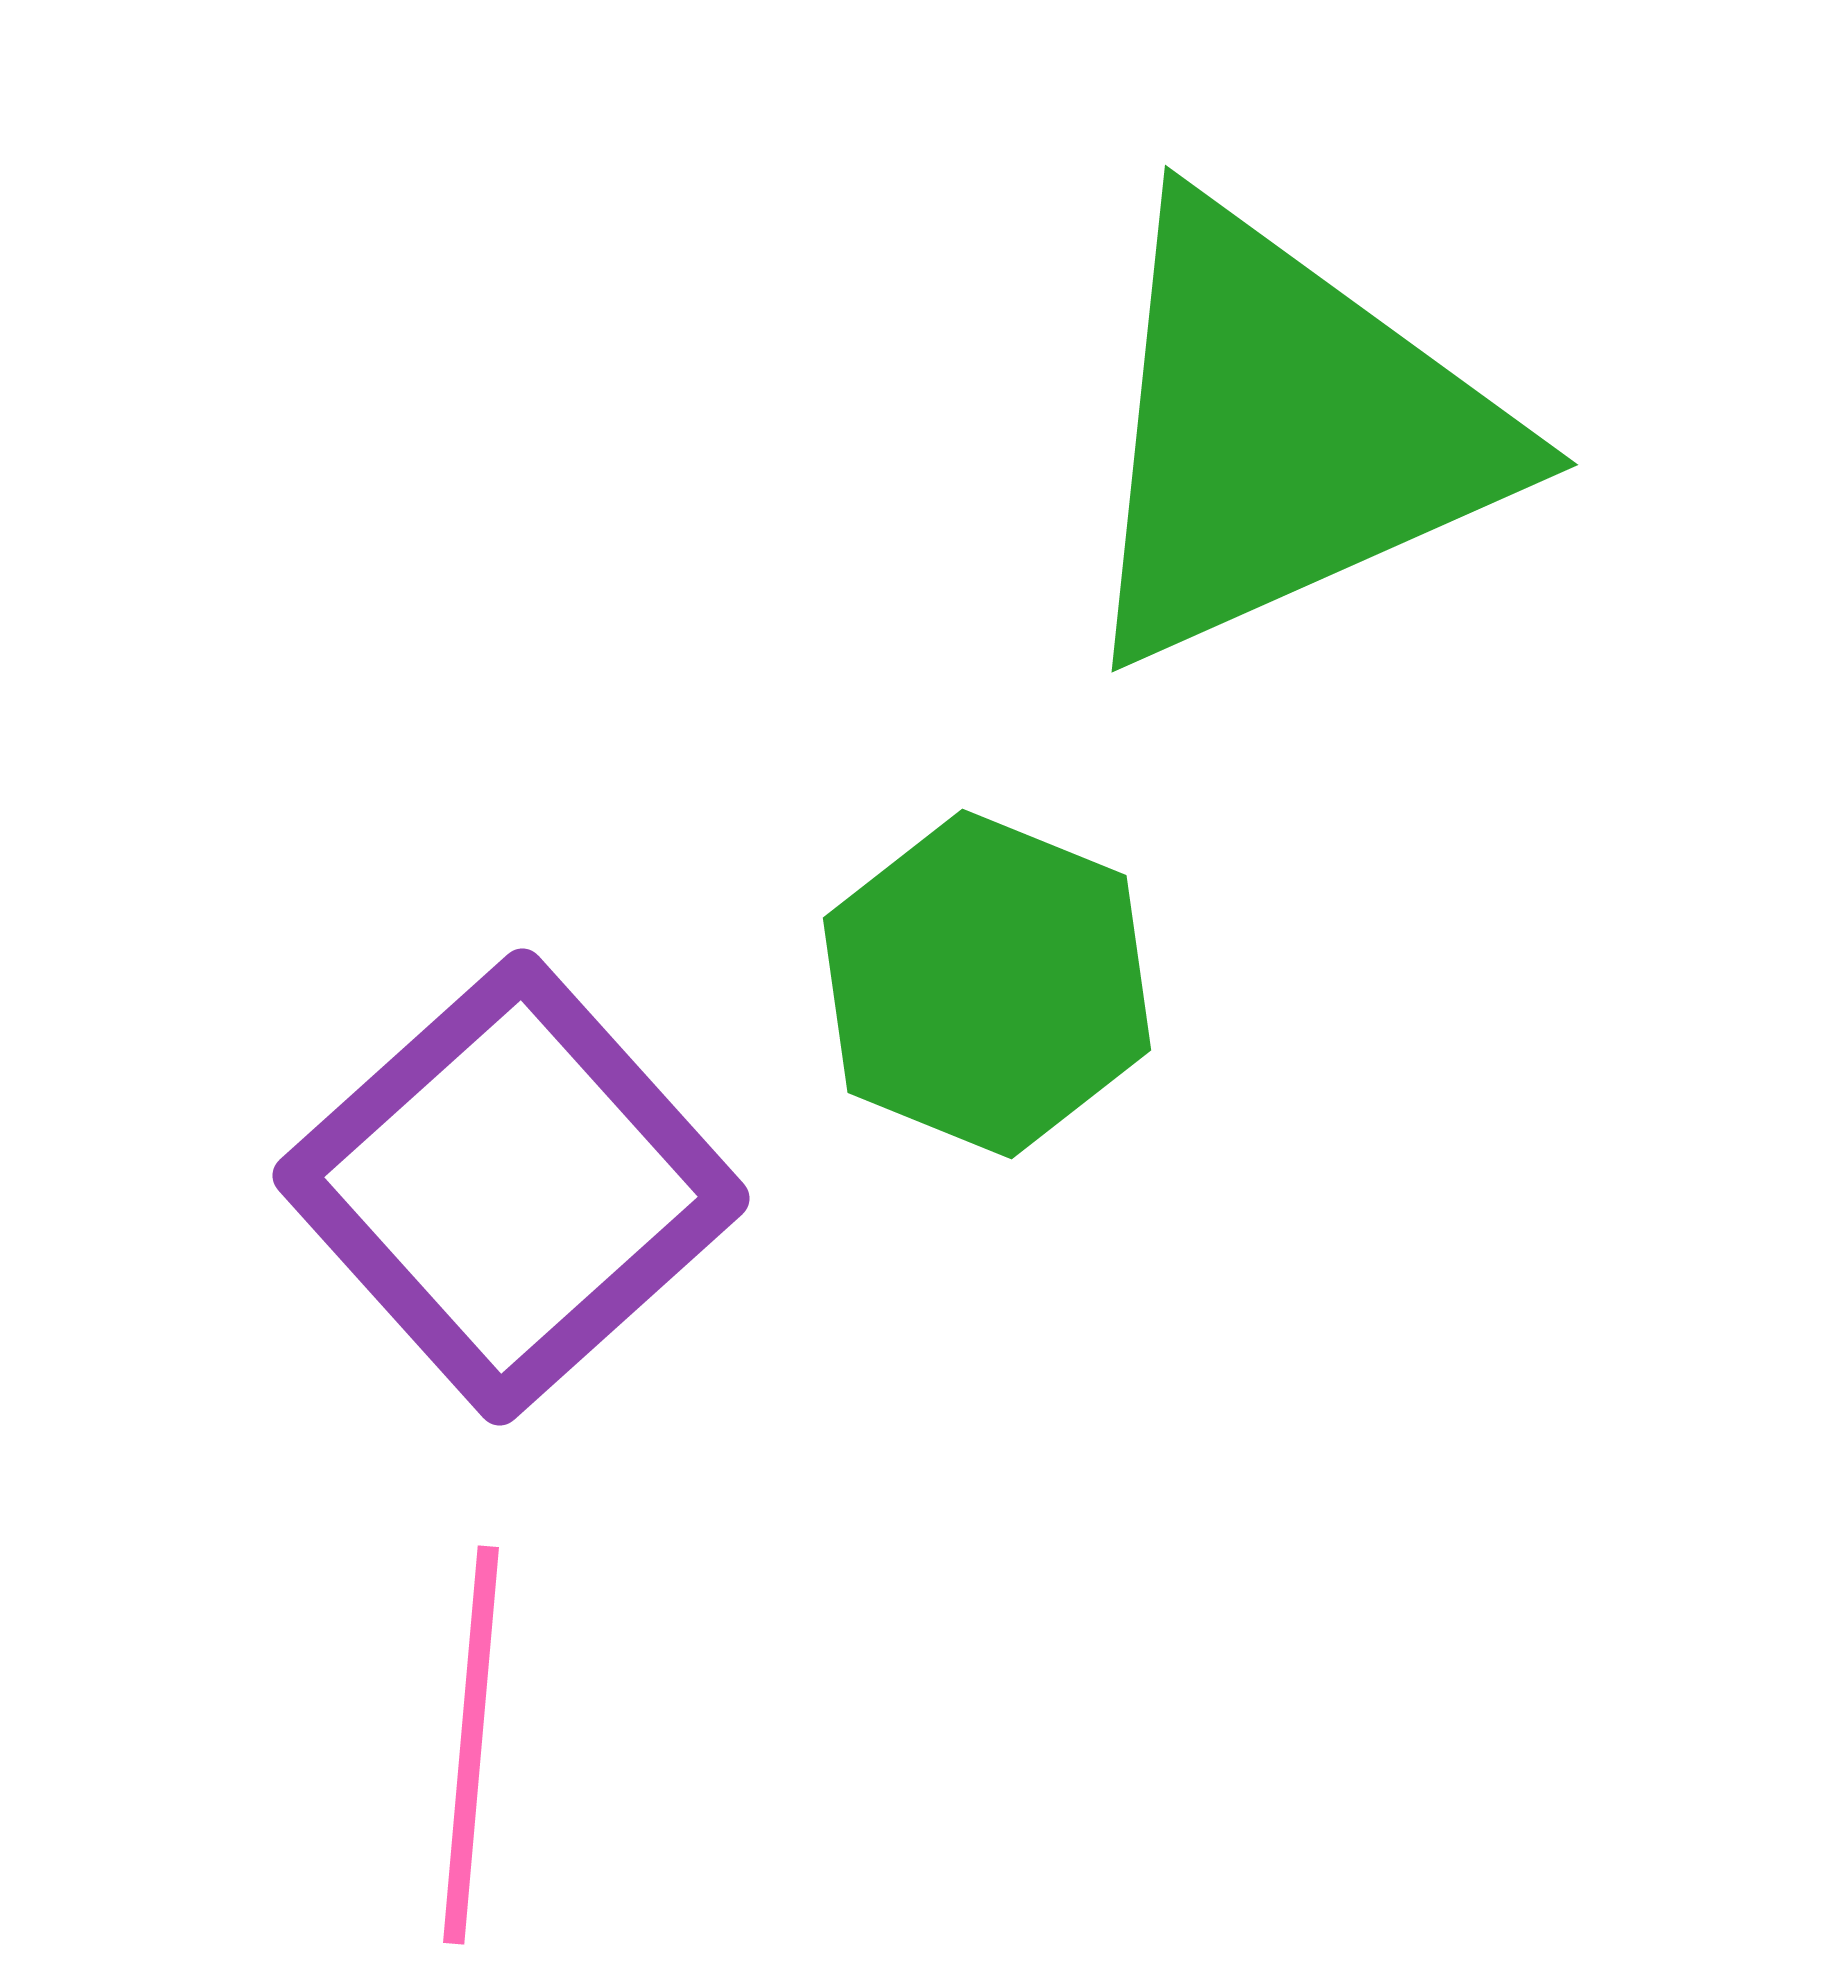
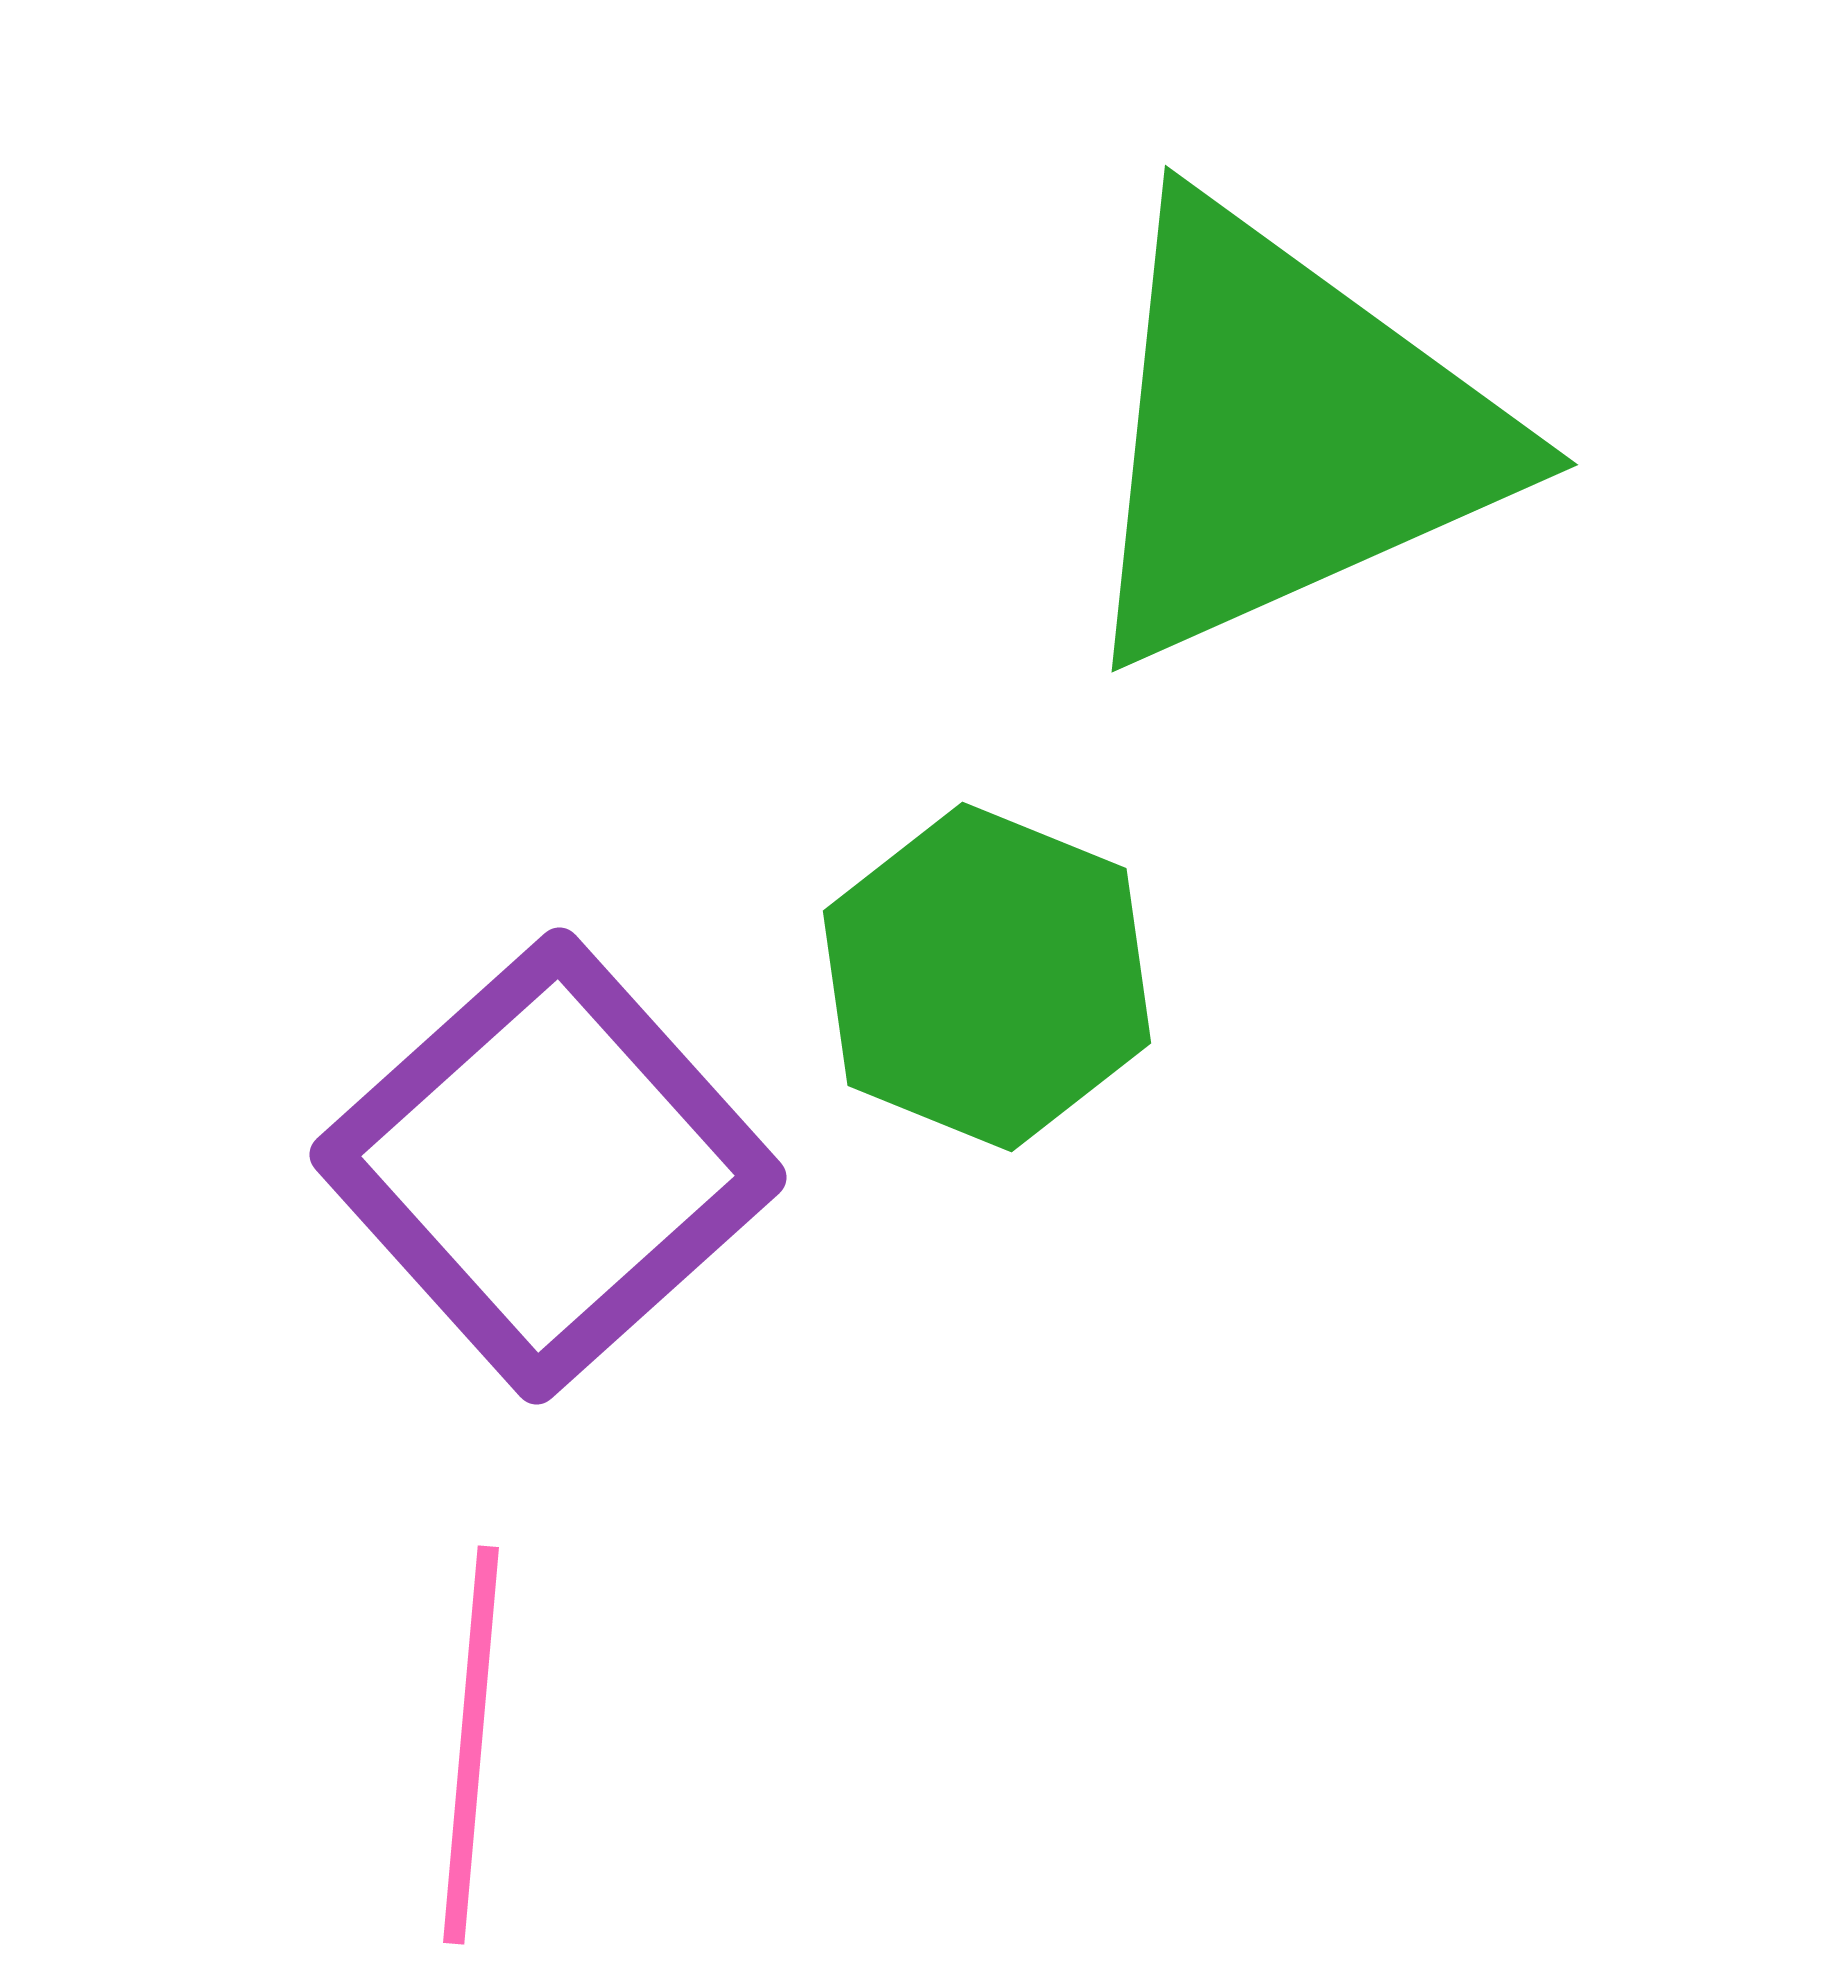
green hexagon: moved 7 px up
purple square: moved 37 px right, 21 px up
